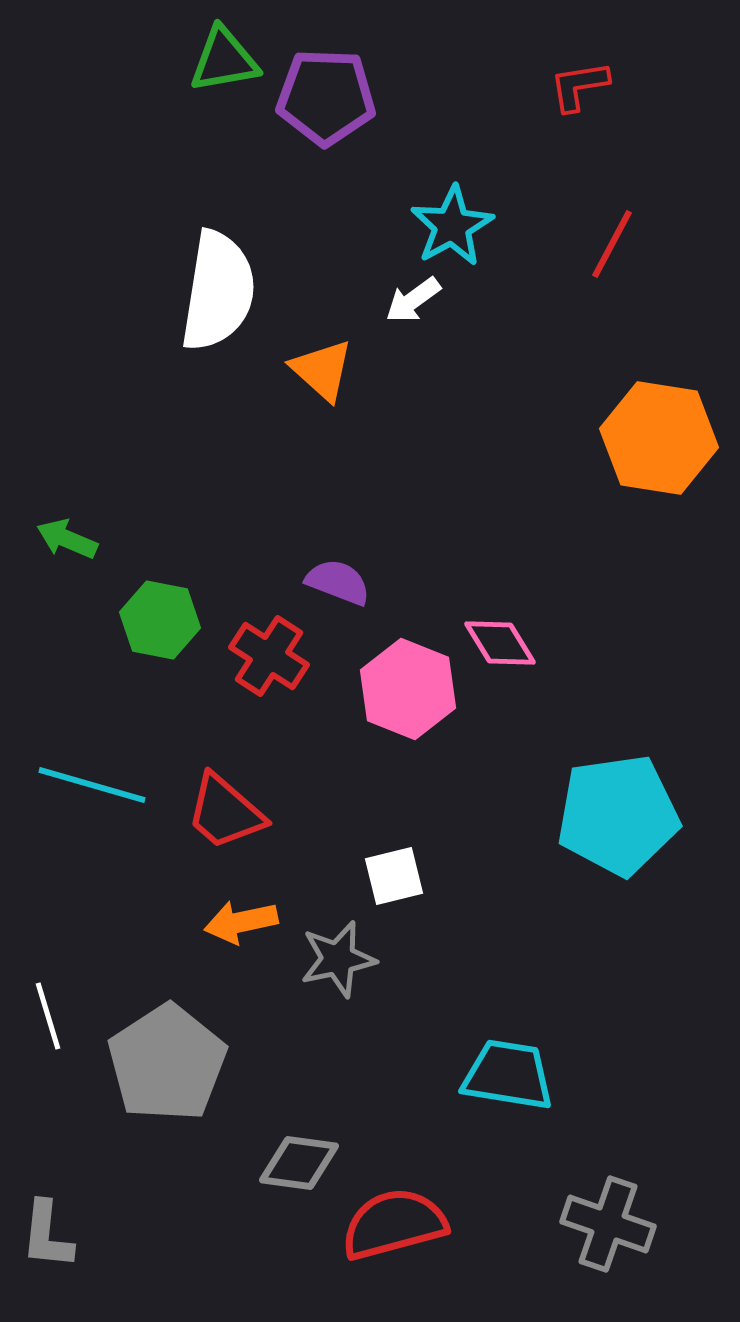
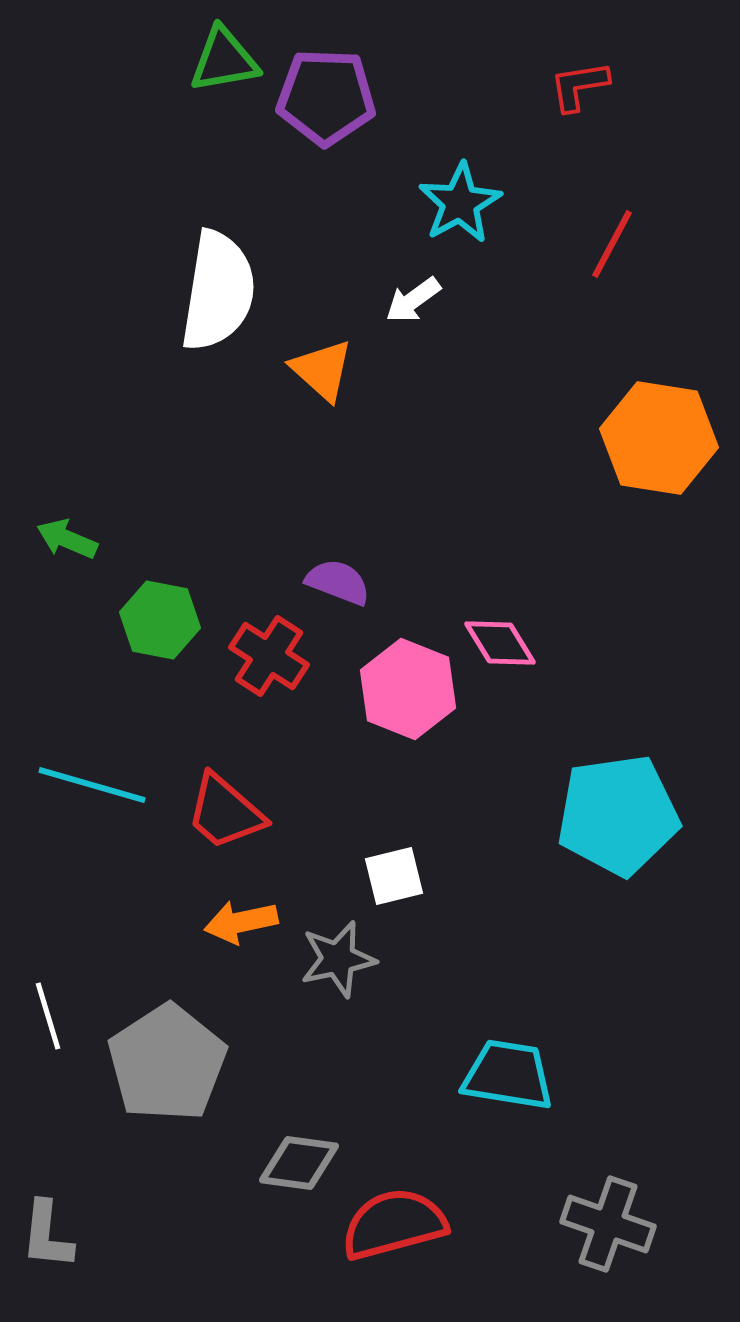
cyan star: moved 8 px right, 23 px up
